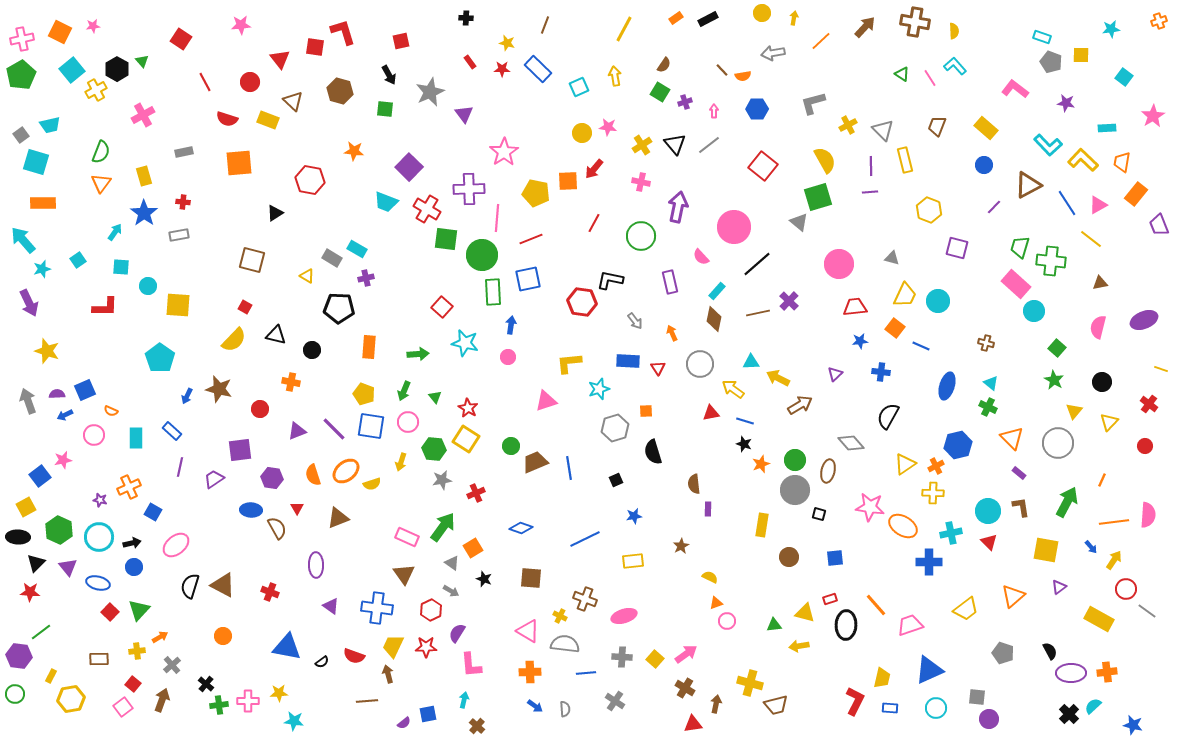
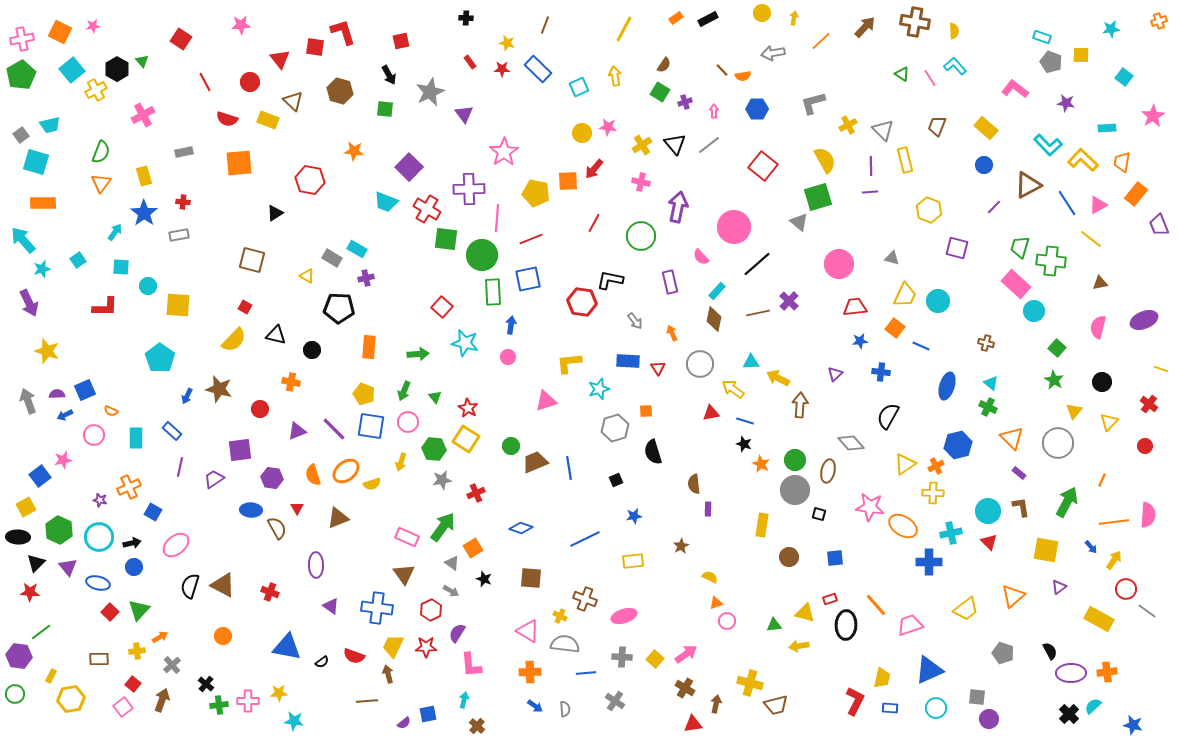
brown arrow at (800, 405): rotated 55 degrees counterclockwise
orange star at (761, 464): rotated 24 degrees counterclockwise
